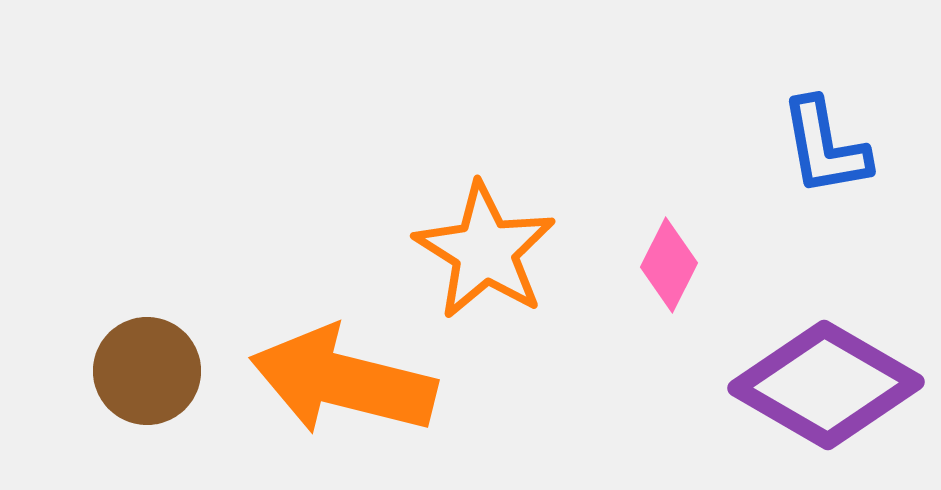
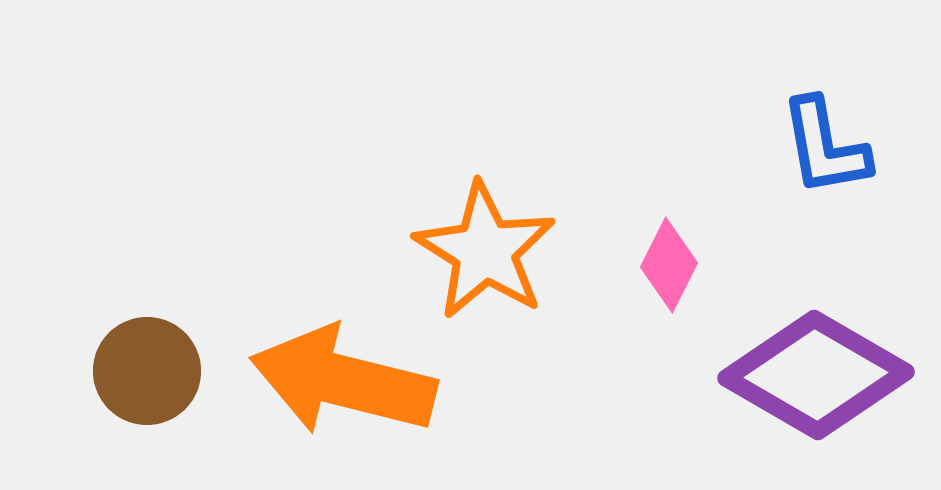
purple diamond: moved 10 px left, 10 px up
